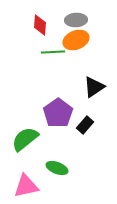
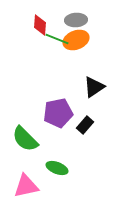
green line: moved 4 px right, 13 px up; rotated 25 degrees clockwise
purple pentagon: rotated 24 degrees clockwise
green semicircle: rotated 96 degrees counterclockwise
